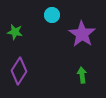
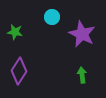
cyan circle: moved 2 px down
purple star: rotated 8 degrees counterclockwise
